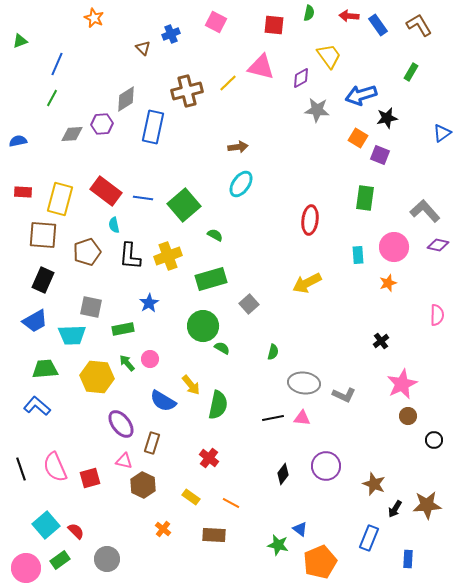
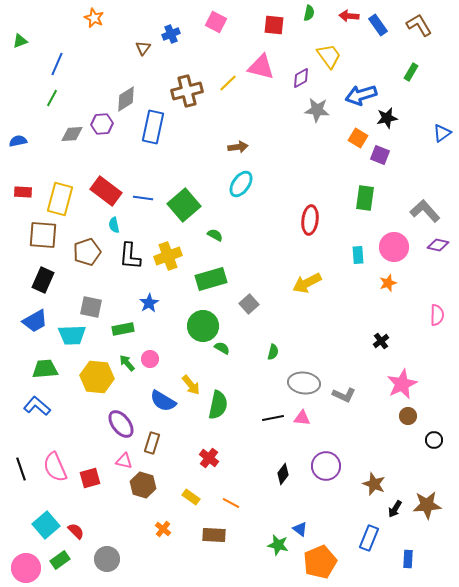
brown triangle at (143, 48): rotated 21 degrees clockwise
brown hexagon at (143, 485): rotated 10 degrees counterclockwise
